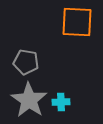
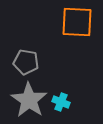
cyan cross: rotated 24 degrees clockwise
